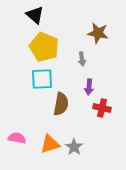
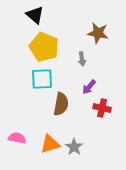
purple arrow: rotated 35 degrees clockwise
